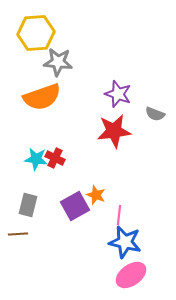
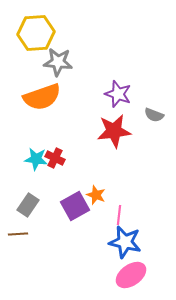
gray semicircle: moved 1 px left, 1 px down
gray rectangle: rotated 20 degrees clockwise
